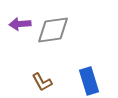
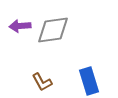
purple arrow: moved 2 px down
